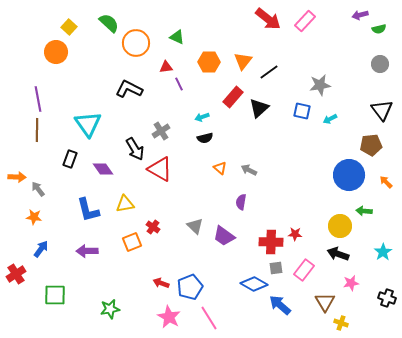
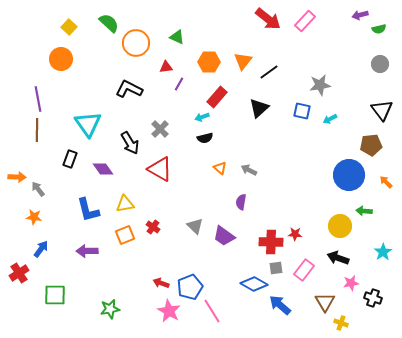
orange circle at (56, 52): moved 5 px right, 7 px down
purple line at (179, 84): rotated 56 degrees clockwise
red rectangle at (233, 97): moved 16 px left
gray cross at (161, 131): moved 1 px left, 2 px up; rotated 12 degrees counterclockwise
black arrow at (135, 149): moved 5 px left, 6 px up
orange square at (132, 242): moved 7 px left, 7 px up
black arrow at (338, 254): moved 4 px down
red cross at (16, 274): moved 3 px right, 1 px up
black cross at (387, 298): moved 14 px left
pink star at (169, 317): moved 6 px up
pink line at (209, 318): moved 3 px right, 7 px up
